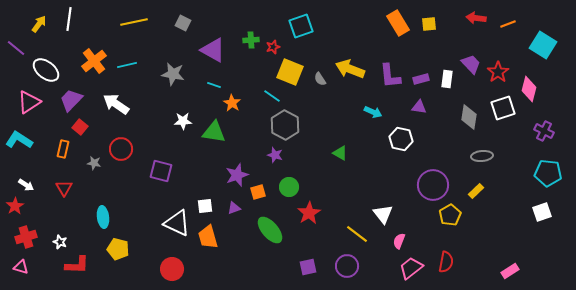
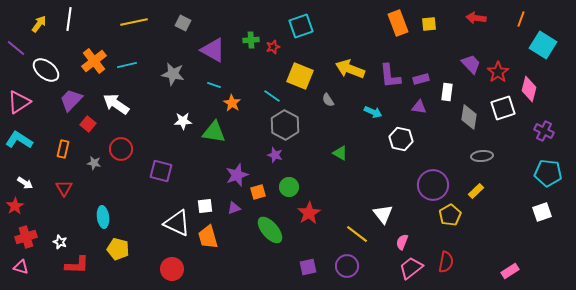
orange rectangle at (398, 23): rotated 10 degrees clockwise
orange line at (508, 24): moved 13 px right, 5 px up; rotated 49 degrees counterclockwise
yellow square at (290, 72): moved 10 px right, 4 px down
gray semicircle at (320, 79): moved 8 px right, 21 px down
white rectangle at (447, 79): moved 13 px down
pink triangle at (29, 102): moved 10 px left
red square at (80, 127): moved 8 px right, 3 px up
white arrow at (26, 185): moved 1 px left, 2 px up
pink semicircle at (399, 241): moved 3 px right, 1 px down
